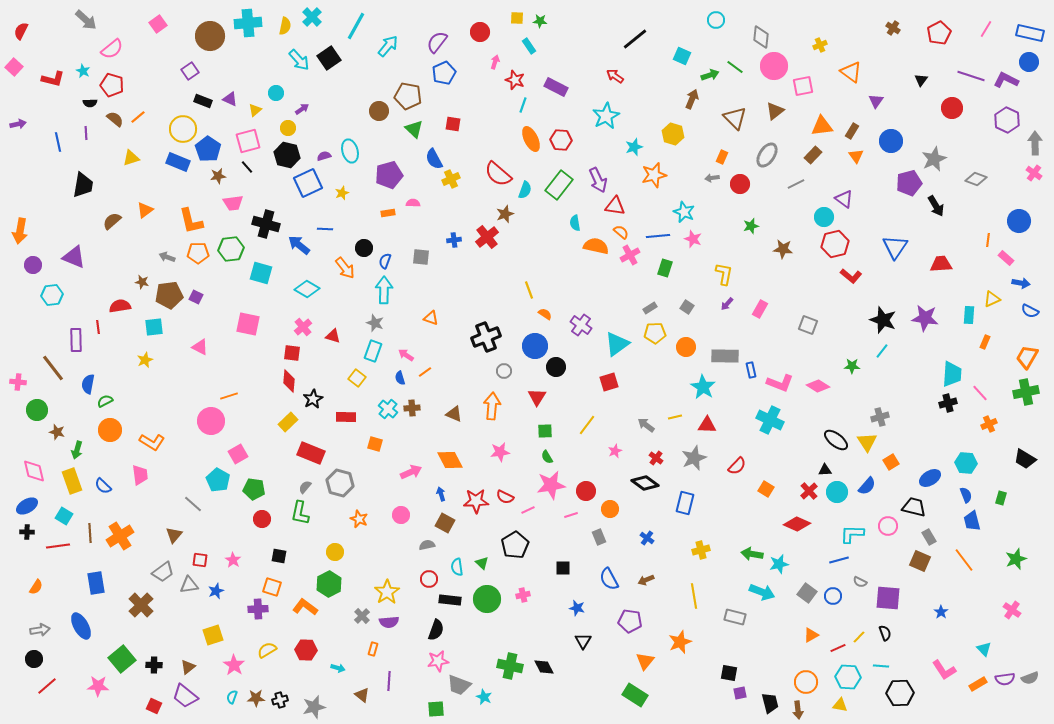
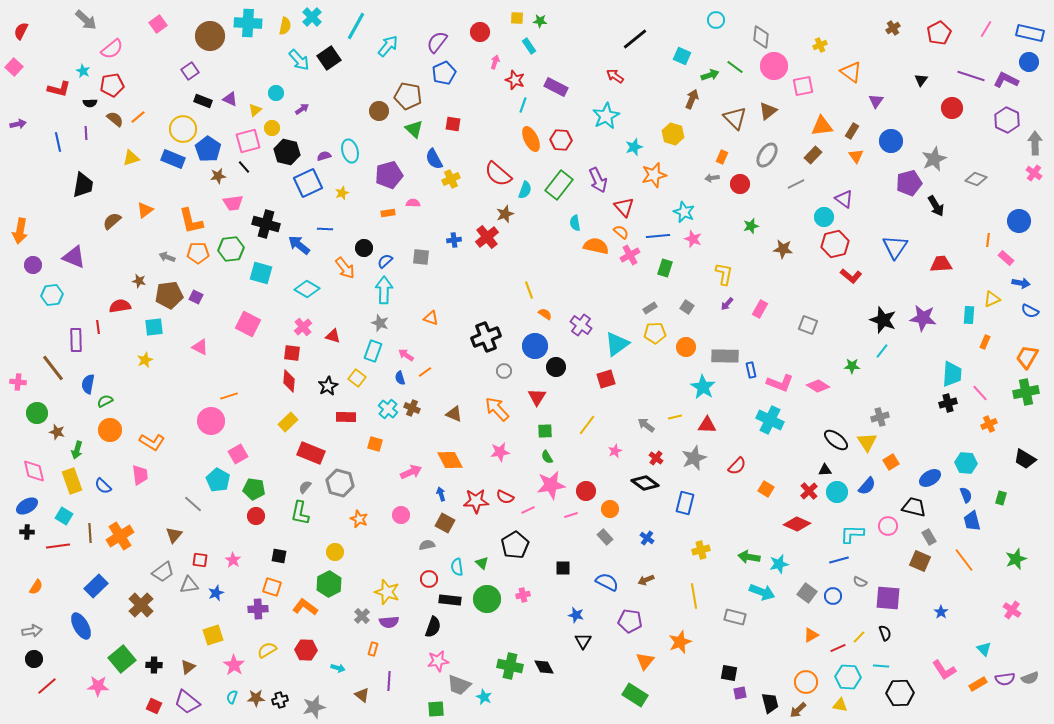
cyan cross at (248, 23): rotated 8 degrees clockwise
brown cross at (893, 28): rotated 24 degrees clockwise
red L-shape at (53, 79): moved 6 px right, 10 px down
red pentagon at (112, 85): rotated 25 degrees counterclockwise
brown triangle at (775, 111): moved 7 px left
yellow circle at (288, 128): moved 16 px left
black hexagon at (287, 155): moved 3 px up
blue rectangle at (178, 162): moved 5 px left, 3 px up
black line at (247, 167): moved 3 px left
red triangle at (615, 206): moved 9 px right, 1 px down; rotated 40 degrees clockwise
blue semicircle at (385, 261): rotated 28 degrees clockwise
brown star at (142, 282): moved 3 px left, 1 px up
purple star at (925, 318): moved 2 px left
gray star at (375, 323): moved 5 px right
pink square at (248, 324): rotated 15 degrees clockwise
red square at (609, 382): moved 3 px left, 3 px up
black star at (313, 399): moved 15 px right, 13 px up
orange arrow at (492, 406): moved 5 px right, 3 px down; rotated 48 degrees counterclockwise
brown cross at (412, 408): rotated 28 degrees clockwise
green circle at (37, 410): moved 3 px down
red circle at (262, 519): moved 6 px left, 3 px up
gray rectangle at (599, 537): moved 6 px right; rotated 21 degrees counterclockwise
green arrow at (752, 554): moved 3 px left, 3 px down
blue semicircle at (609, 579): moved 2 px left, 3 px down; rotated 145 degrees clockwise
blue rectangle at (96, 583): moved 3 px down; rotated 55 degrees clockwise
blue star at (216, 591): moved 2 px down
yellow star at (387, 592): rotated 20 degrees counterclockwise
blue star at (577, 608): moved 1 px left, 7 px down
gray arrow at (40, 630): moved 8 px left, 1 px down
black semicircle at (436, 630): moved 3 px left, 3 px up
purple trapezoid at (185, 696): moved 2 px right, 6 px down
brown arrow at (798, 710): rotated 54 degrees clockwise
